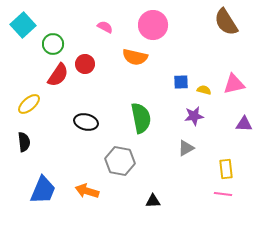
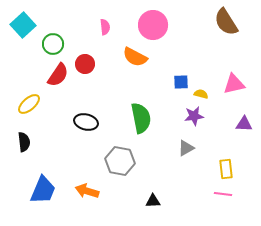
pink semicircle: rotated 56 degrees clockwise
orange semicircle: rotated 15 degrees clockwise
yellow semicircle: moved 3 px left, 4 px down
